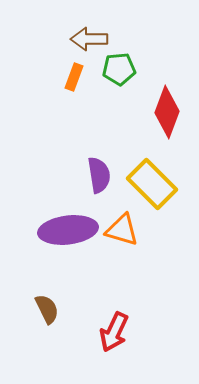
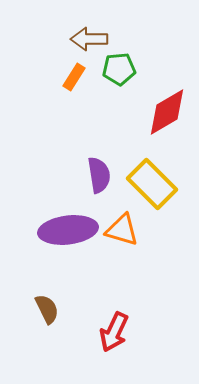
orange rectangle: rotated 12 degrees clockwise
red diamond: rotated 39 degrees clockwise
